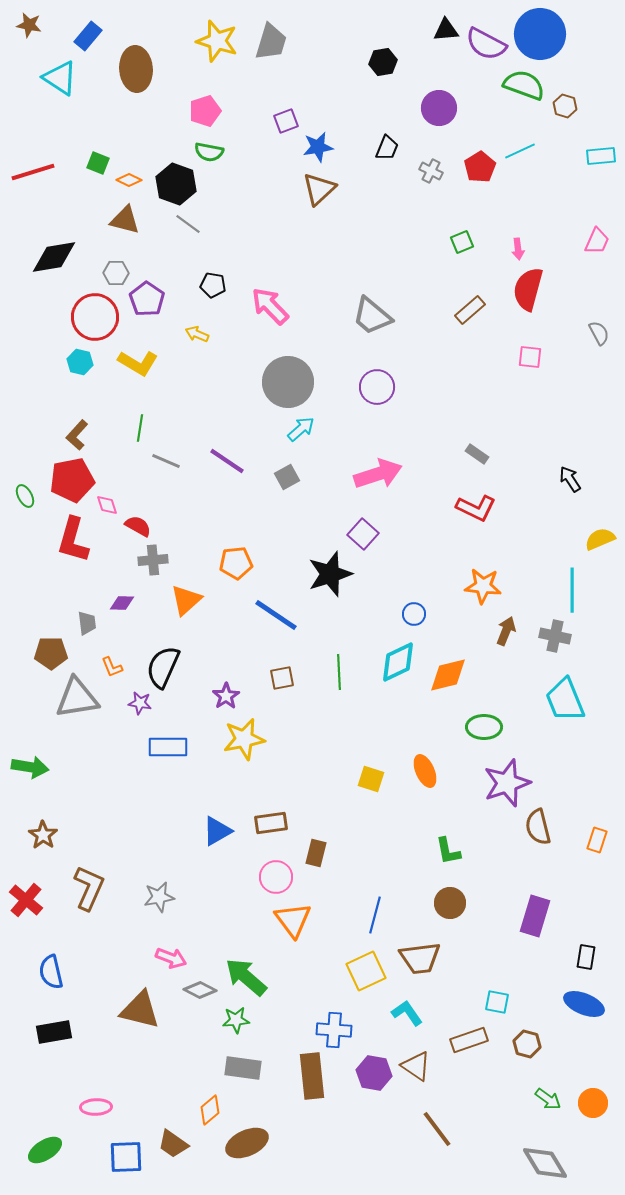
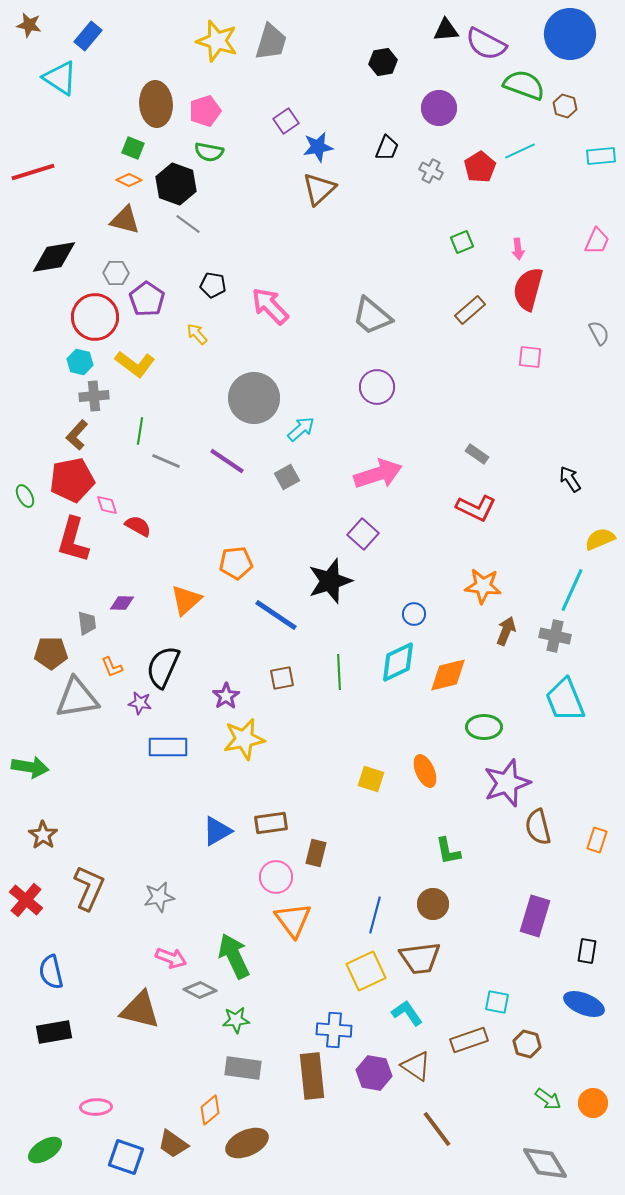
blue circle at (540, 34): moved 30 px right
brown ellipse at (136, 69): moved 20 px right, 35 px down
purple square at (286, 121): rotated 15 degrees counterclockwise
green square at (98, 163): moved 35 px right, 15 px up
yellow arrow at (197, 334): rotated 25 degrees clockwise
yellow L-shape at (138, 363): moved 3 px left, 1 px down; rotated 6 degrees clockwise
gray circle at (288, 382): moved 34 px left, 16 px down
green line at (140, 428): moved 3 px down
gray cross at (153, 560): moved 59 px left, 164 px up
black star at (330, 574): moved 7 px down
cyan line at (572, 590): rotated 24 degrees clockwise
brown circle at (450, 903): moved 17 px left, 1 px down
black rectangle at (586, 957): moved 1 px right, 6 px up
green arrow at (246, 977): moved 12 px left, 21 px up; rotated 24 degrees clockwise
blue square at (126, 1157): rotated 21 degrees clockwise
